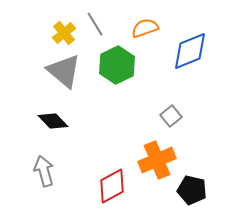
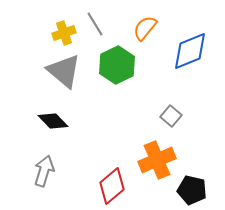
orange semicircle: rotated 32 degrees counterclockwise
yellow cross: rotated 20 degrees clockwise
gray square: rotated 10 degrees counterclockwise
gray arrow: rotated 32 degrees clockwise
red diamond: rotated 12 degrees counterclockwise
